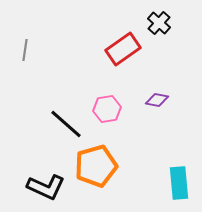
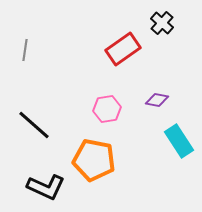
black cross: moved 3 px right
black line: moved 32 px left, 1 px down
orange pentagon: moved 2 px left, 6 px up; rotated 27 degrees clockwise
cyan rectangle: moved 42 px up; rotated 28 degrees counterclockwise
